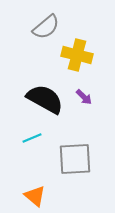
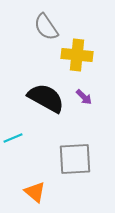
gray semicircle: rotated 96 degrees clockwise
yellow cross: rotated 8 degrees counterclockwise
black semicircle: moved 1 px right, 1 px up
cyan line: moved 19 px left
orange triangle: moved 4 px up
